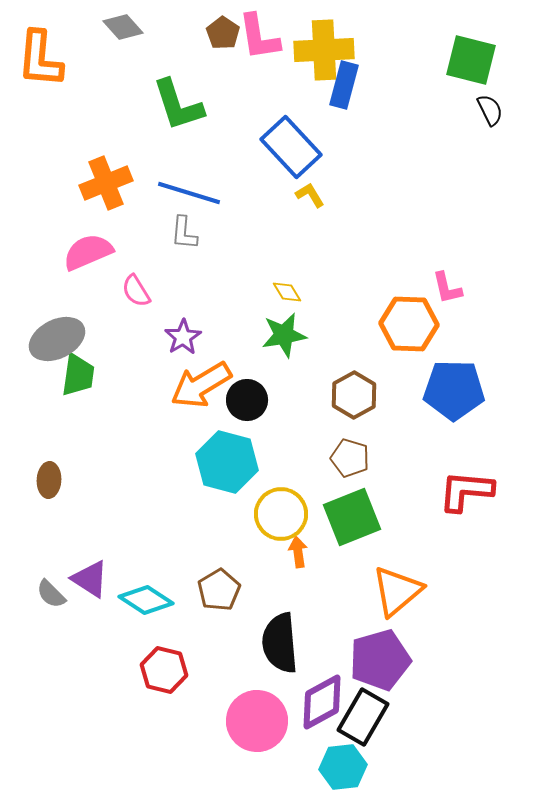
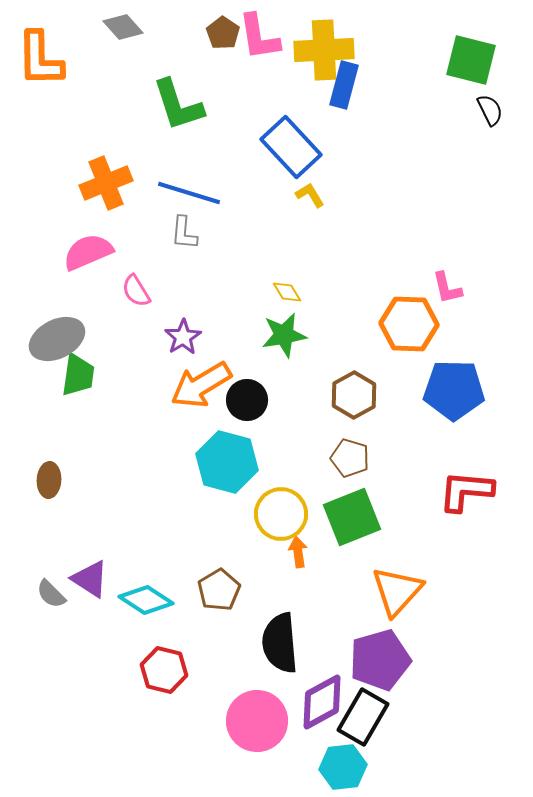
orange L-shape at (40, 59): rotated 6 degrees counterclockwise
orange triangle at (397, 591): rotated 8 degrees counterclockwise
